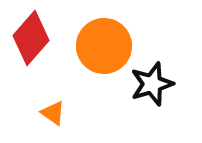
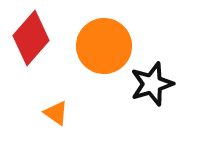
orange triangle: moved 3 px right
